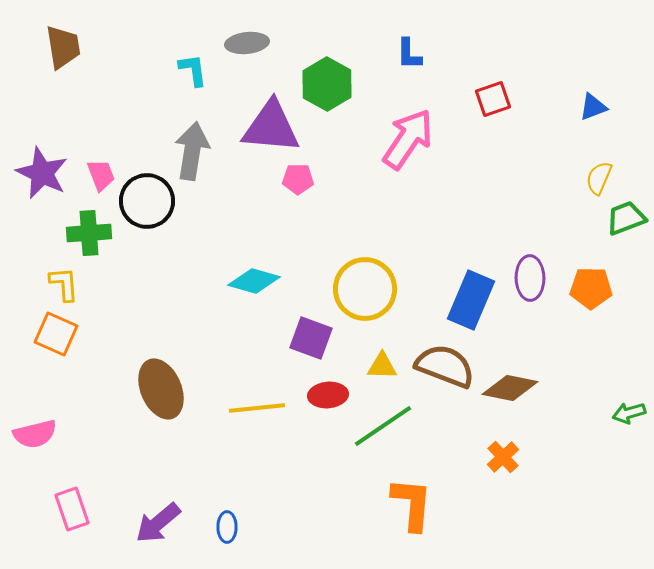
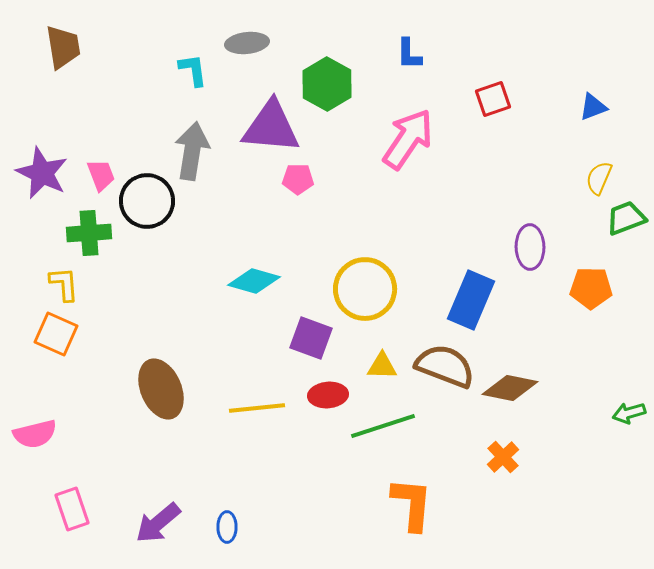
purple ellipse: moved 31 px up
green line: rotated 16 degrees clockwise
